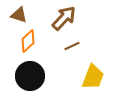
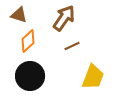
brown arrow: rotated 8 degrees counterclockwise
